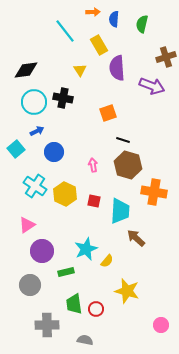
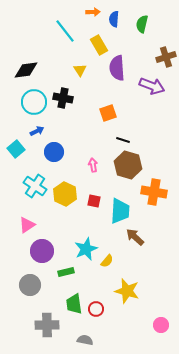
brown arrow: moved 1 px left, 1 px up
